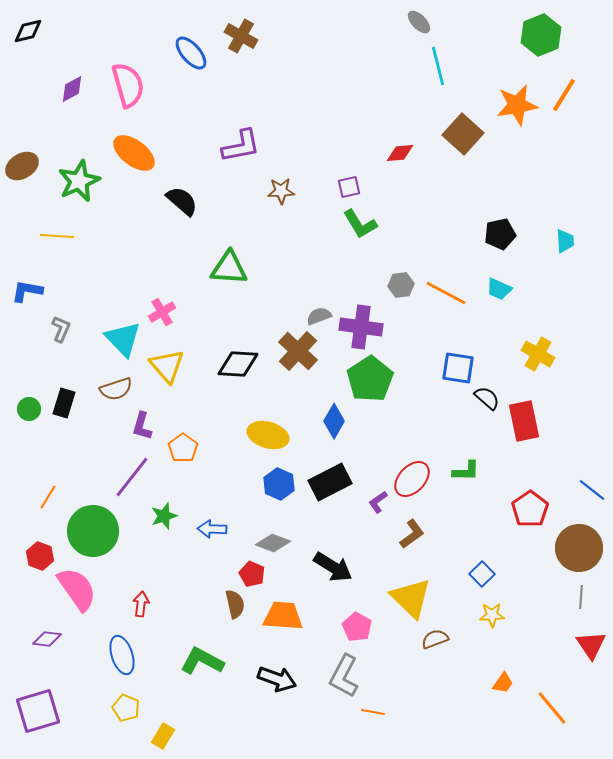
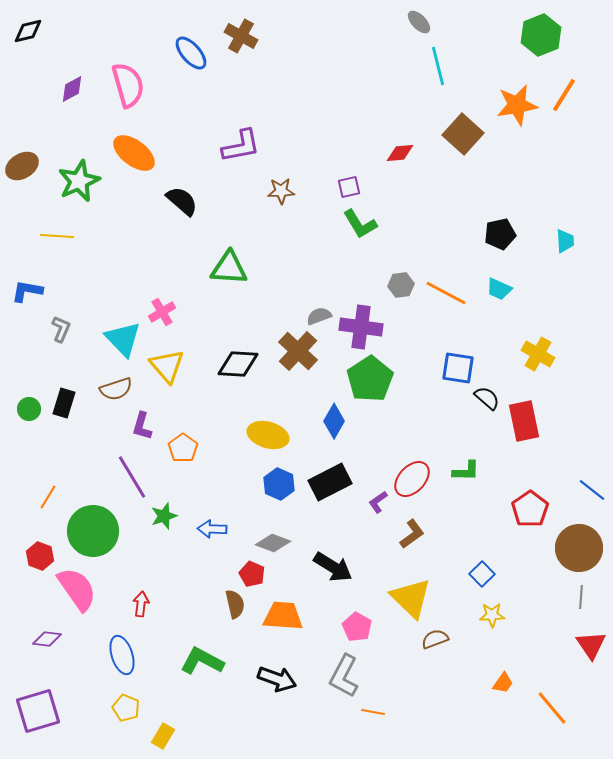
purple line at (132, 477): rotated 69 degrees counterclockwise
